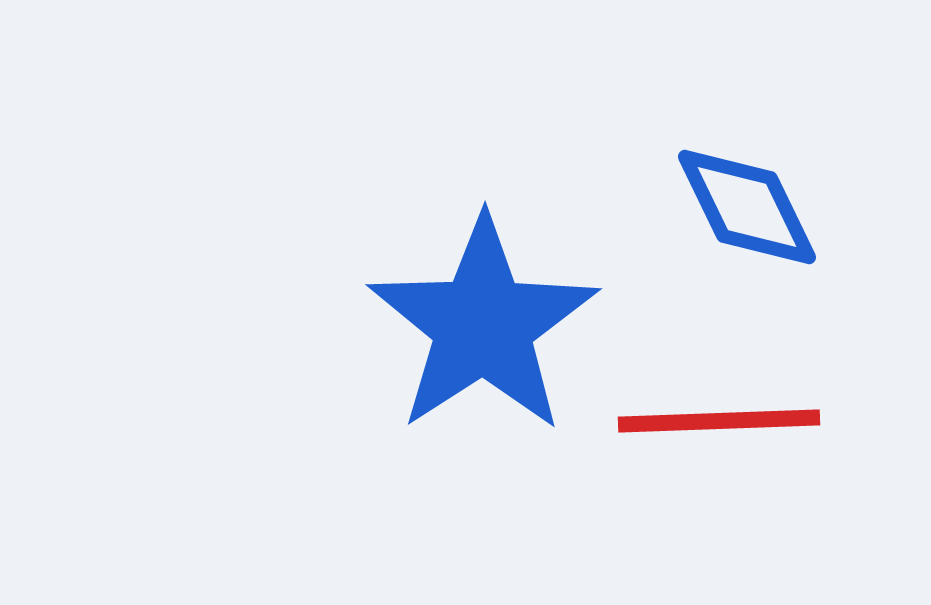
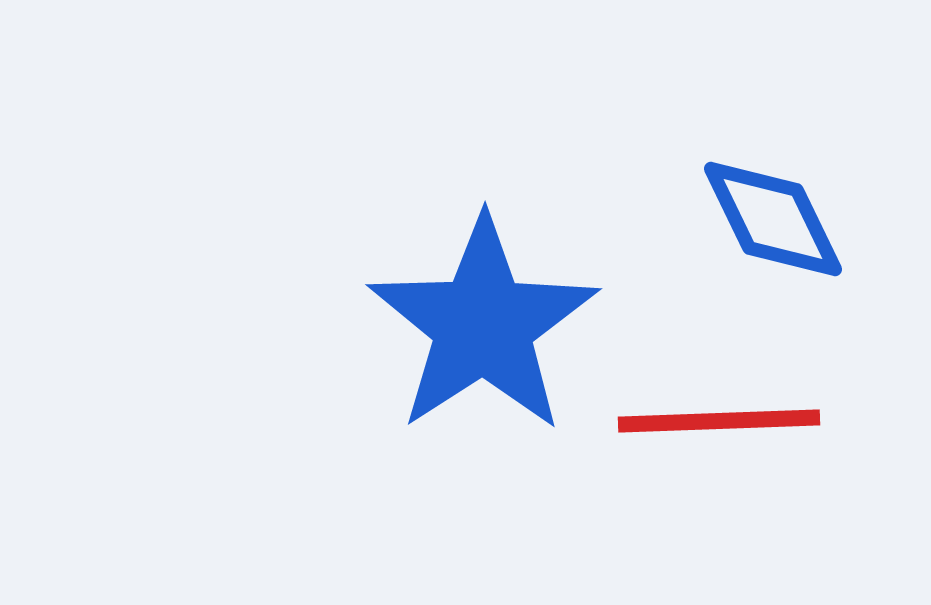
blue diamond: moved 26 px right, 12 px down
